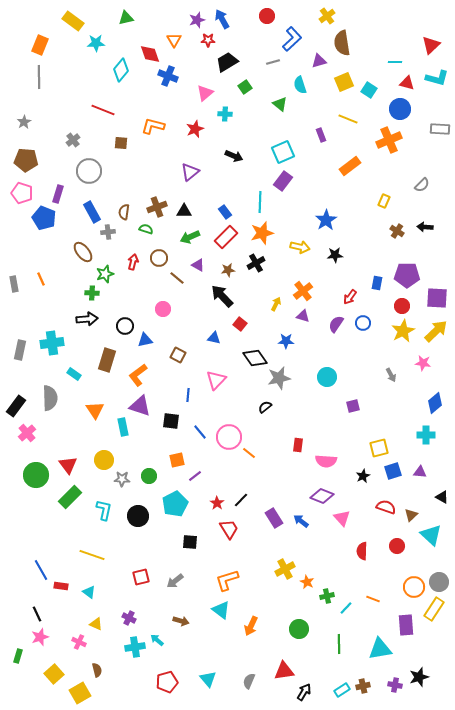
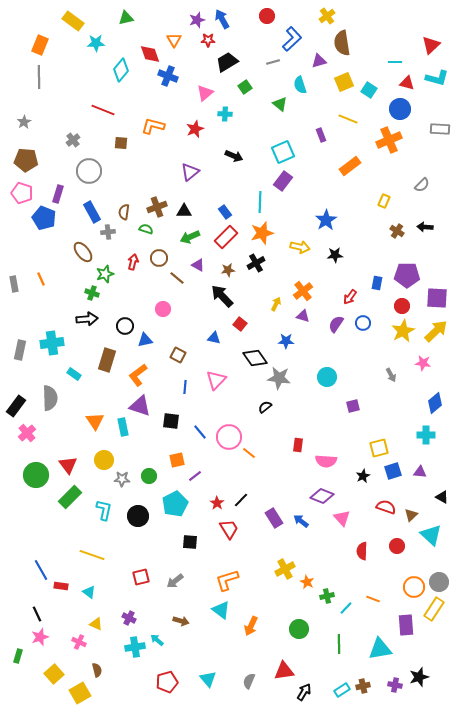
green cross at (92, 293): rotated 16 degrees clockwise
gray star at (279, 378): rotated 20 degrees clockwise
blue line at (188, 395): moved 3 px left, 8 px up
orange triangle at (95, 410): moved 11 px down
